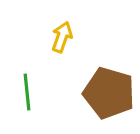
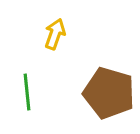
yellow arrow: moved 7 px left, 3 px up
